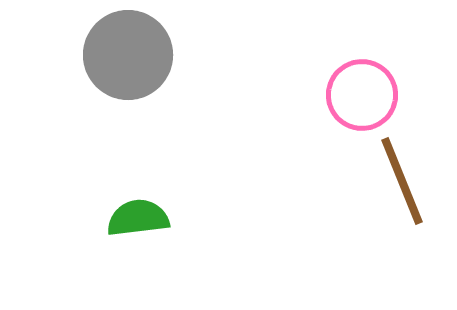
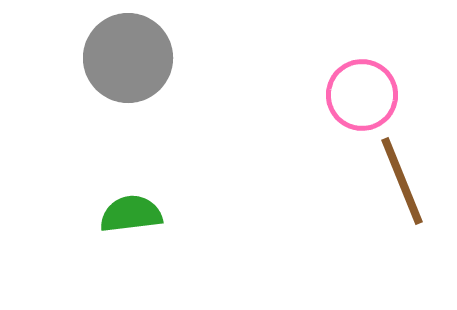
gray circle: moved 3 px down
green semicircle: moved 7 px left, 4 px up
